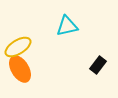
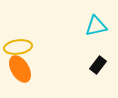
cyan triangle: moved 29 px right
yellow ellipse: rotated 24 degrees clockwise
